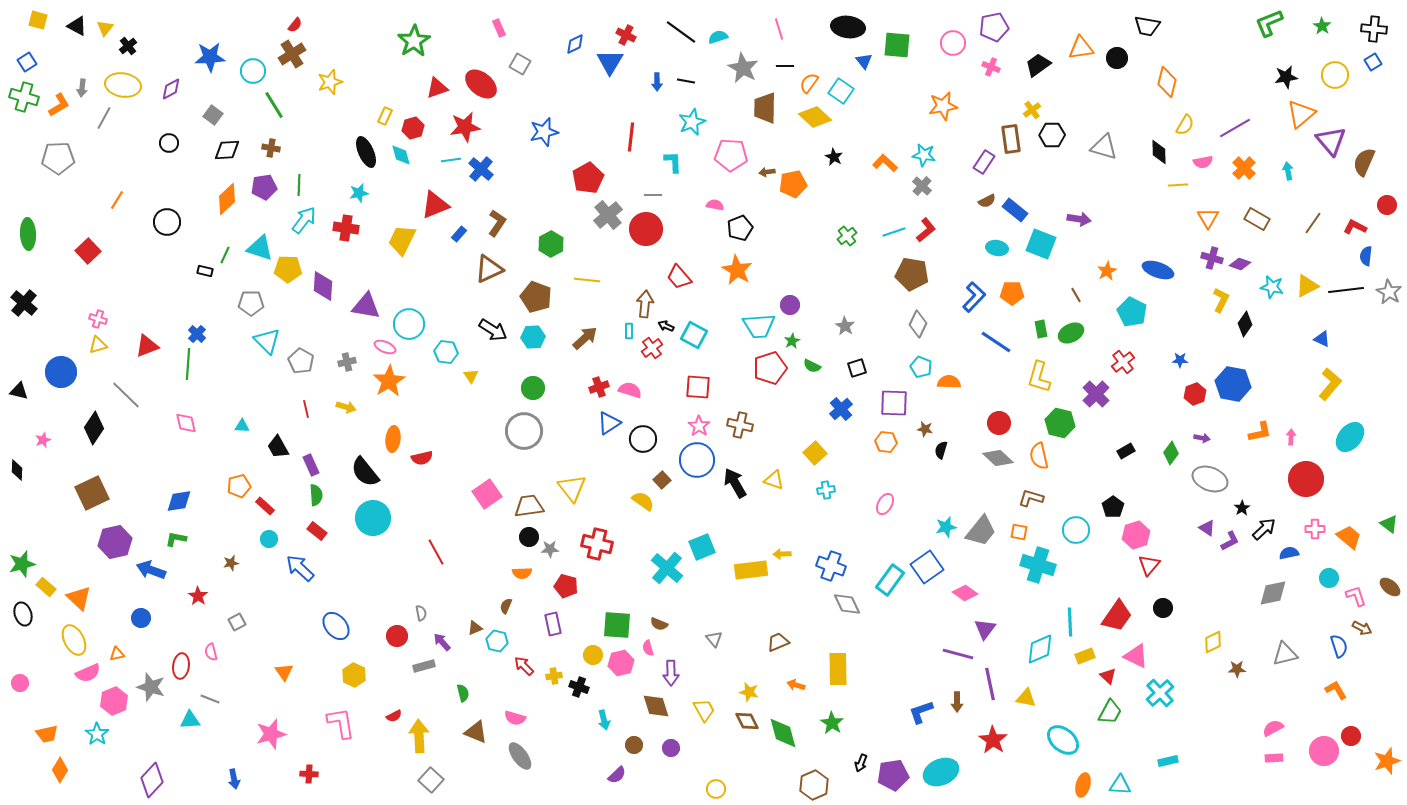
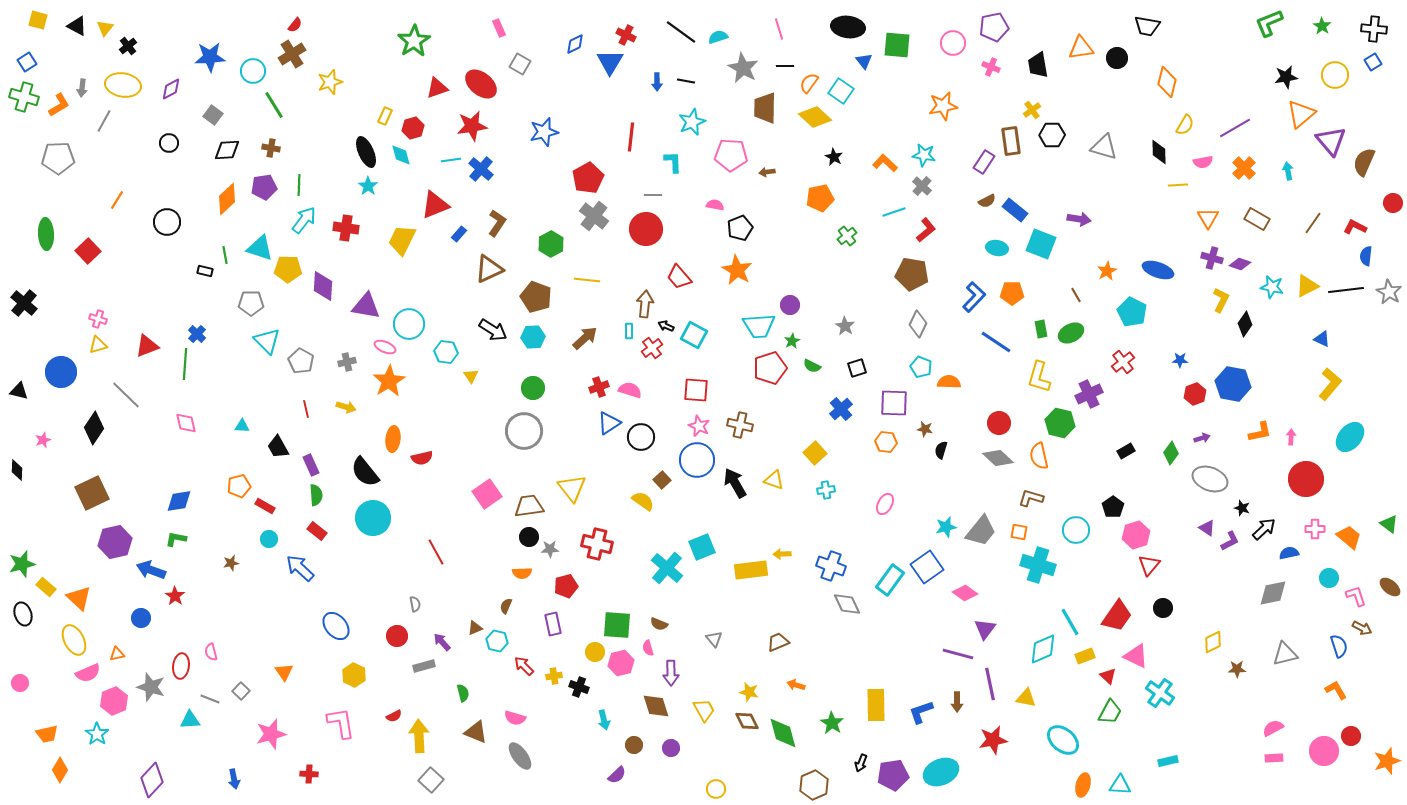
black trapezoid at (1038, 65): rotated 64 degrees counterclockwise
gray line at (104, 118): moved 3 px down
red star at (465, 127): moved 7 px right, 1 px up
brown rectangle at (1011, 139): moved 2 px down
orange pentagon at (793, 184): moved 27 px right, 14 px down
cyan star at (359, 193): moved 9 px right, 7 px up; rotated 24 degrees counterclockwise
red circle at (1387, 205): moved 6 px right, 2 px up
gray cross at (608, 215): moved 14 px left, 1 px down; rotated 12 degrees counterclockwise
cyan line at (894, 232): moved 20 px up
green ellipse at (28, 234): moved 18 px right
green line at (225, 255): rotated 36 degrees counterclockwise
green line at (188, 364): moved 3 px left
red square at (698, 387): moved 2 px left, 3 px down
purple cross at (1096, 394): moved 7 px left; rotated 20 degrees clockwise
pink star at (699, 426): rotated 10 degrees counterclockwise
purple arrow at (1202, 438): rotated 28 degrees counterclockwise
black circle at (643, 439): moved 2 px left, 2 px up
red rectangle at (265, 506): rotated 12 degrees counterclockwise
black star at (1242, 508): rotated 21 degrees counterclockwise
red pentagon at (566, 586): rotated 30 degrees counterclockwise
red star at (198, 596): moved 23 px left
gray semicircle at (421, 613): moved 6 px left, 9 px up
gray square at (237, 622): moved 4 px right, 69 px down; rotated 18 degrees counterclockwise
cyan line at (1070, 622): rotated 28 degrees counterclockwise
cyan diamond at (1040, 649): moved 3 px right
yellow circle at (593, 655): moved 2 px right, 3 px up
yellow rectangle at (838, 669): moved 38 px right, 36 px down
cyan cross at (1160, 693): rotated 12 degrees counterclockwise
red star at (993, 740): rotated 28 degrees clockwise
